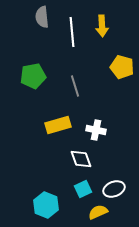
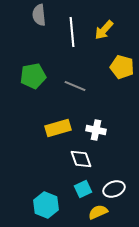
gray semicircle: moved 3 px left, 2 px up
yellow arrow: moved 2 px right, 4 px down; rotated 45 degrees clockwise
gray line: rotated 50 degrees counterclockwise
yellow rectangle: moved 3 px down
